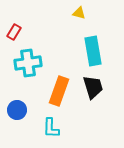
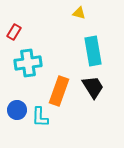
black trapezoid: rotated 15 degrees counterclockwise
cyan L-shape: moved 11 px left, 11 px up
